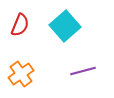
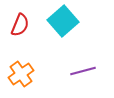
cyan square: moved 2 px left, 5 px up
